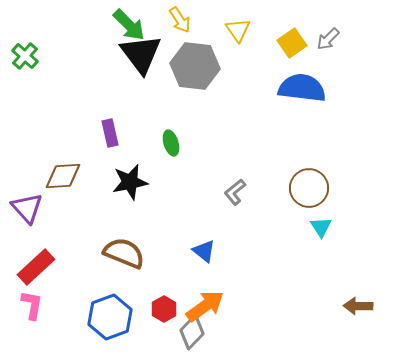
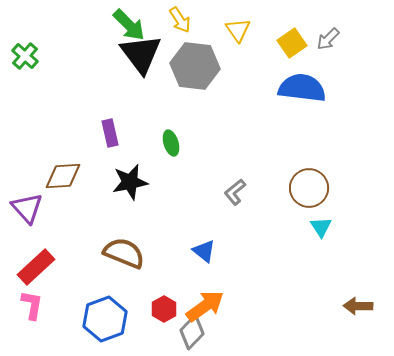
blue hexagon: moved 5 px left, 2 px down
